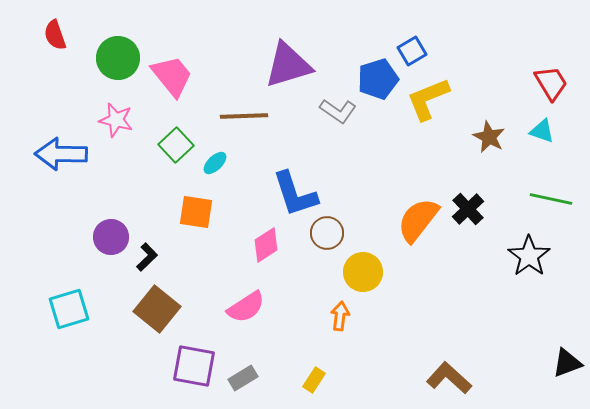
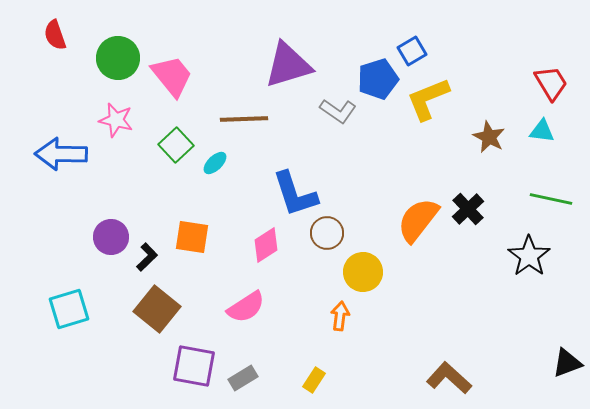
brown line: moved 3 px down
cyan triangle: rotated 12 degrees counterclockwise
orange square: moved 4 px left, 25 px down
